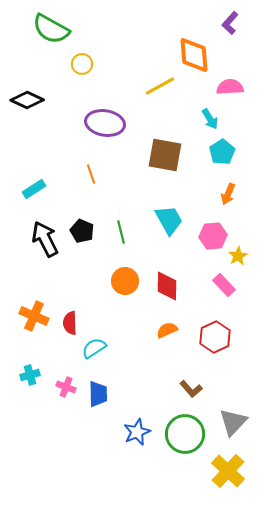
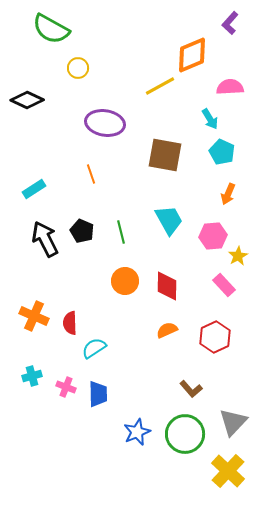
orange diamond: moved 2 px left; rotated 72 degrees clockwise
yellow circle: moved 4 px left, 4 px down
cyan pentagon: rotated 15 degrees counterclockwise
cyan cross: moved 2 px right, 1 px down
